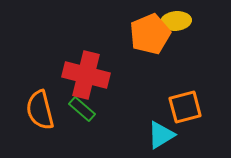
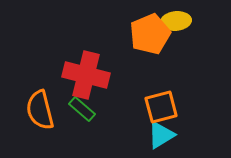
orange square: moved 24 px left
